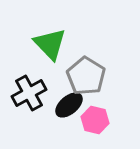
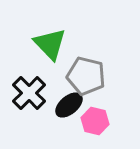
gray pentagon: rotated 18 degrees counterclockwise
black cross: rotated 16 degrees counterclockwise
pink hexagon: moved 1 px down
